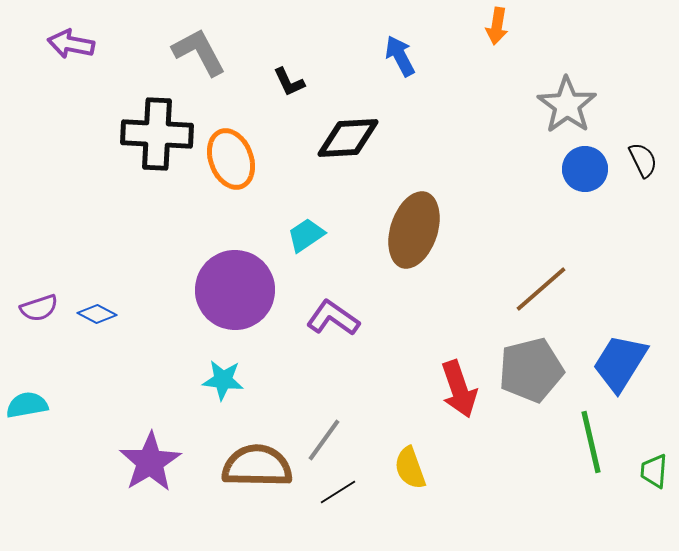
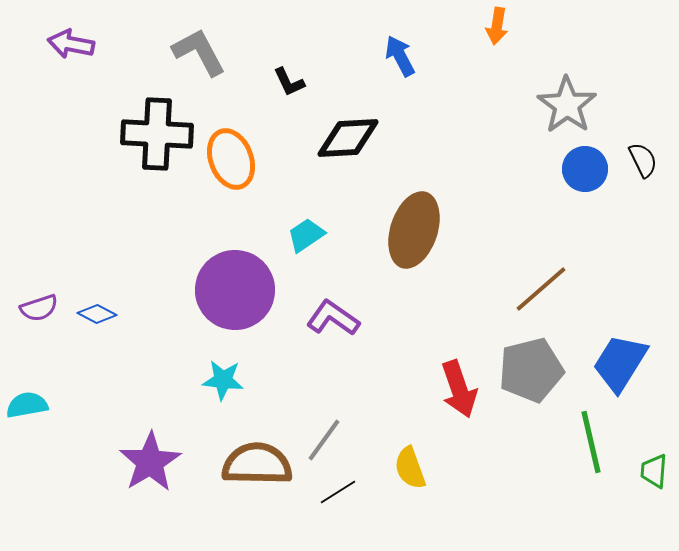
brown semicircle: moved 2 px up
